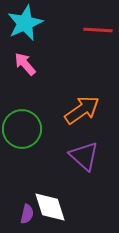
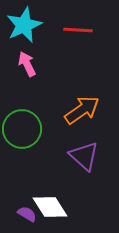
cyan star: moved 1 px left, 2 px down
red line: moved 20 px left
pink arrow: moved 2 px right; rotated 15 degrees clockwise
white diamond: rotated 15 degrees counterclockwise
purple semicircle: rotated 72 degrees counterclockwise
